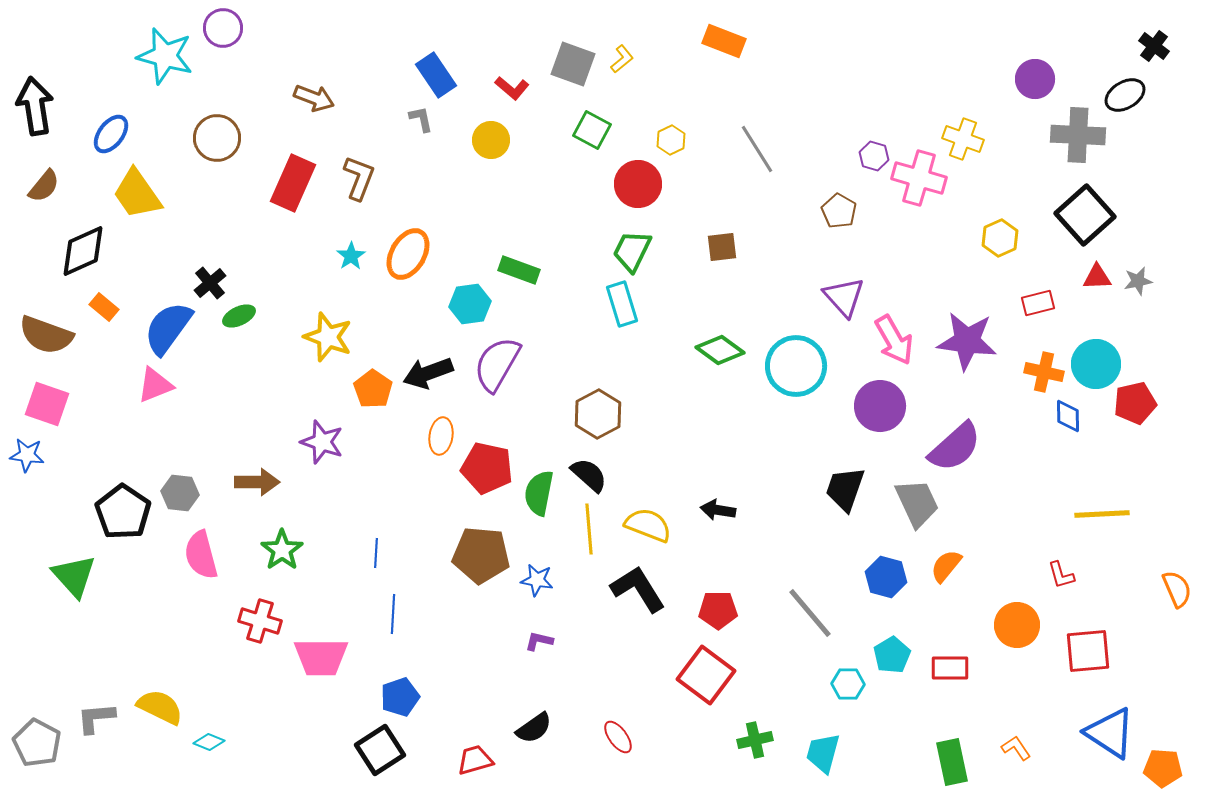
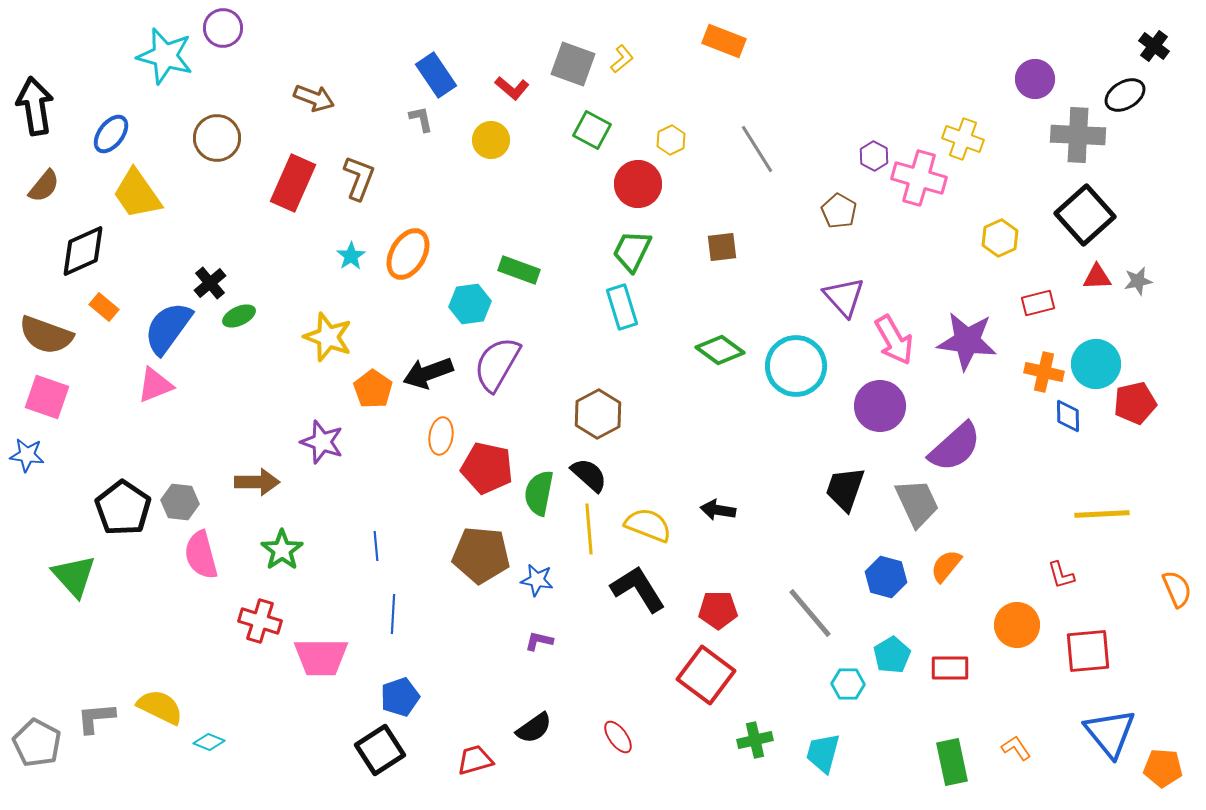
purple hexagon at (874, 156): rotated 12 degrees clockwise
cyan rectangle at (622, 304): moved 3 px down
pink square at (47, 404): moved 7 px up
gray hexagon at (180, 493): moved 9 px down
black pentagon at (123, 512): moved 4 px up
blue line at (376, 553): moved 7 px up; rotated 8 degrees counterclockwise
blue triangle at (1110, 733): rotated 18 degrees clockwise
